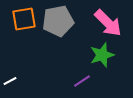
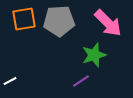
gray pentagon: moved 1 px right; rotated 8 degrees clockwise
green star: moved 8 px left
purple line: moved 1 px left
